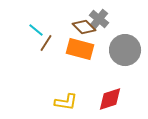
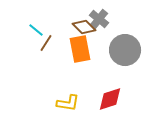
orange rectangle: rotated 64 degrees clockwise
yellow L-shape: moved 2 px right, 1 px down
